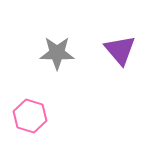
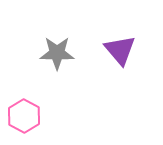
pink hexagon: moved 6 px left; rotated 12 degrees clockwise
